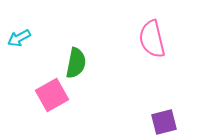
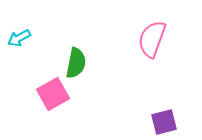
pink semicircle: rotated 33 degrees clockwise
pink square: moved 1 px right, 1 px up
